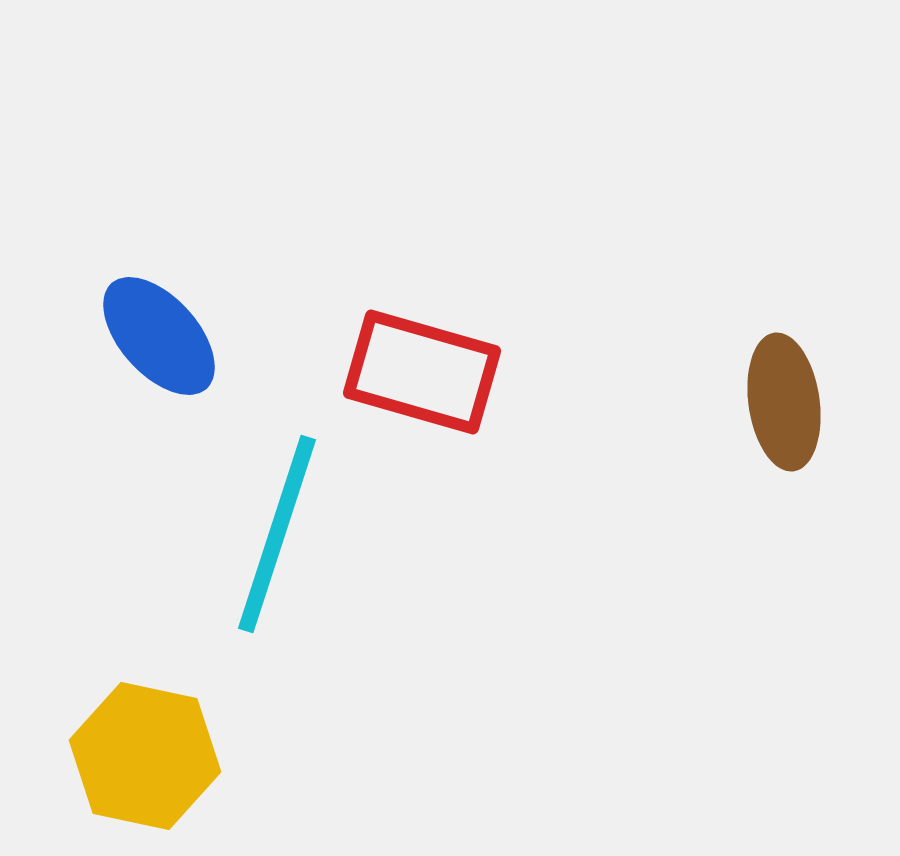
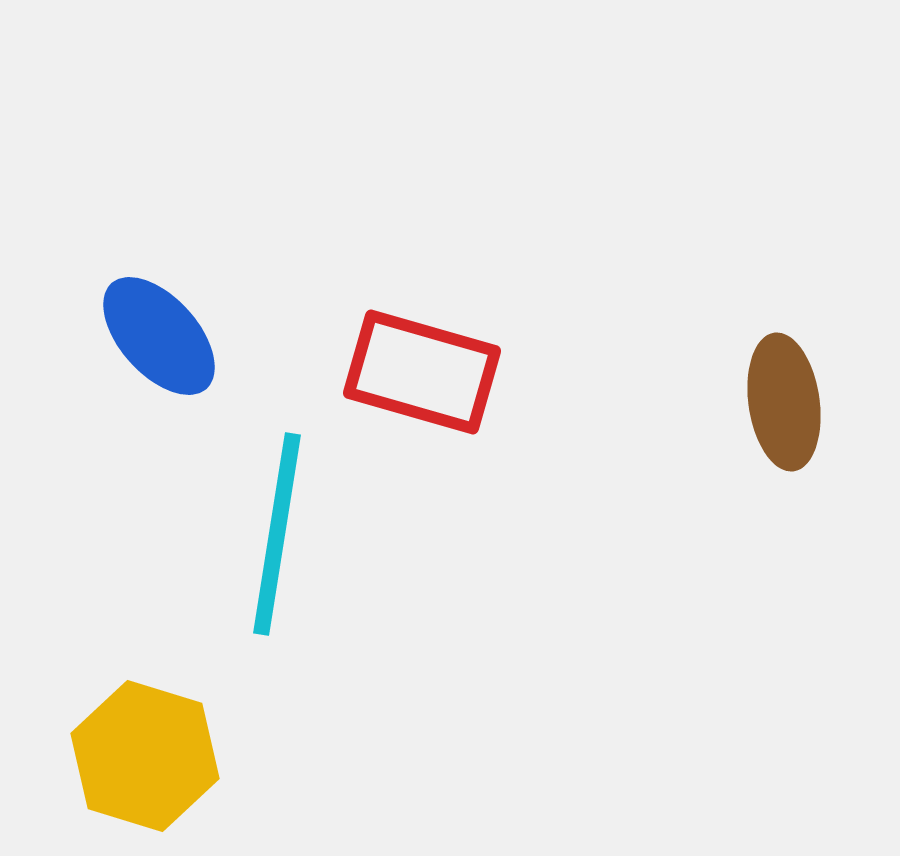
cyan line: rotated 9 degrees counterclockwise
yellow hexagon: rotated 5 degrees clockwise
